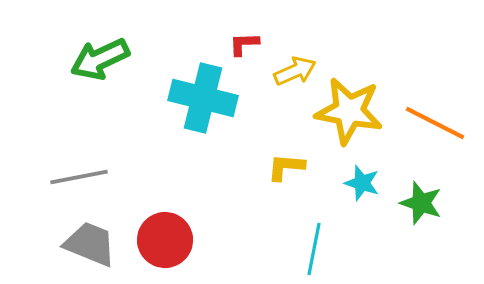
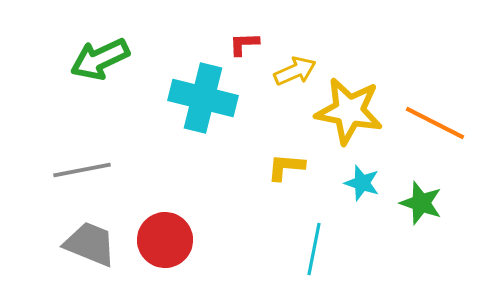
gray line: moved 3 px right, 7 px up
